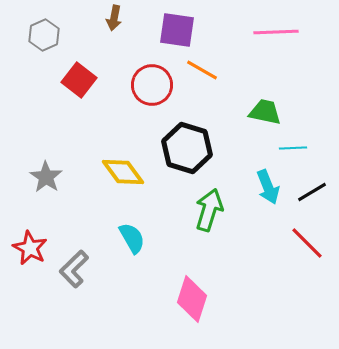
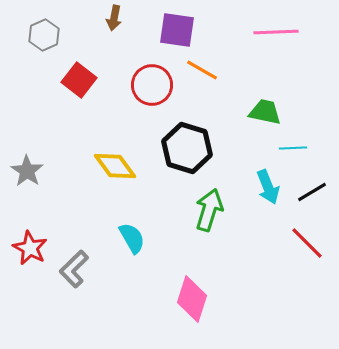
yellow diamond: moved 8 px left, 6 px up
gray star: moved 19 px left, 6 px up
